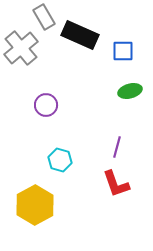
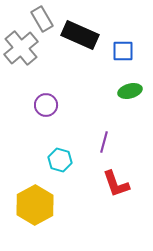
gray rectangle: moved 2 px left, 2 px down
purple line: moved 13 px left, 5 px up
